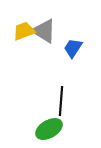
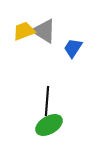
black line: moved 14 px left
green ellipse: moved 4 px up
